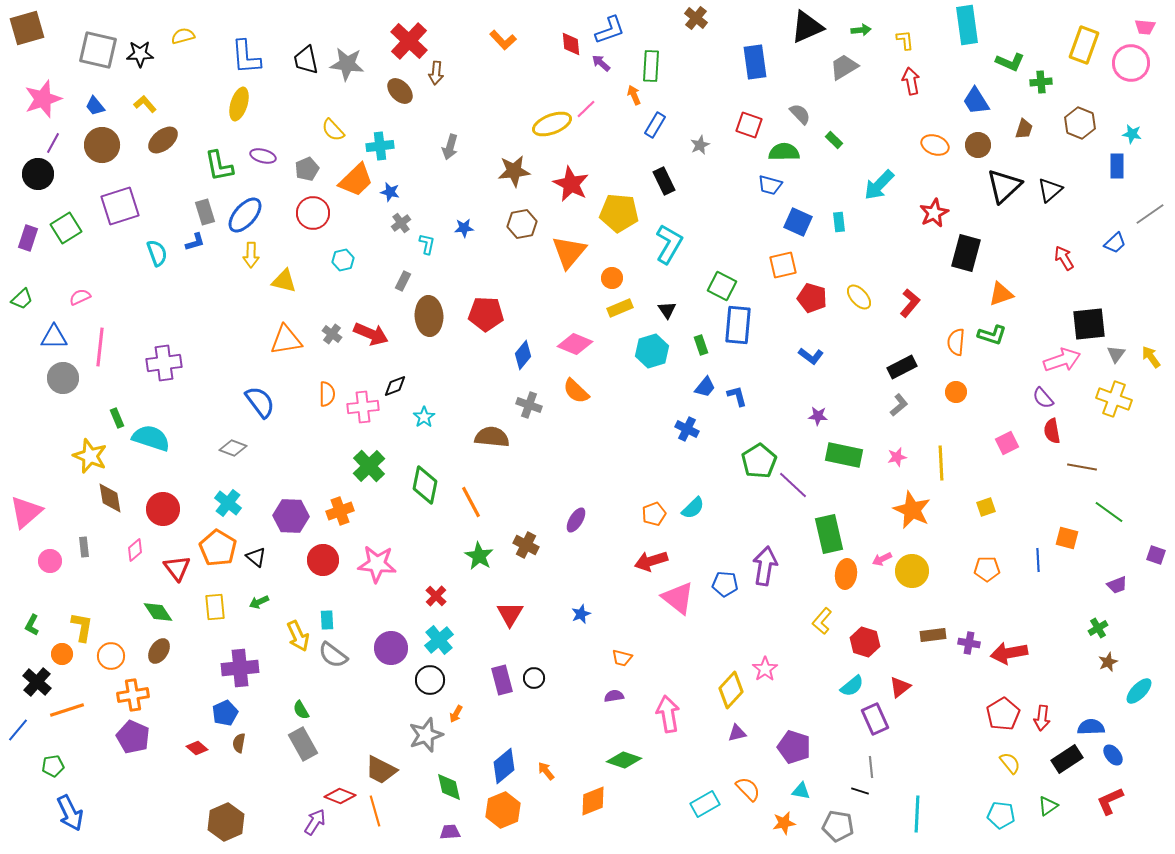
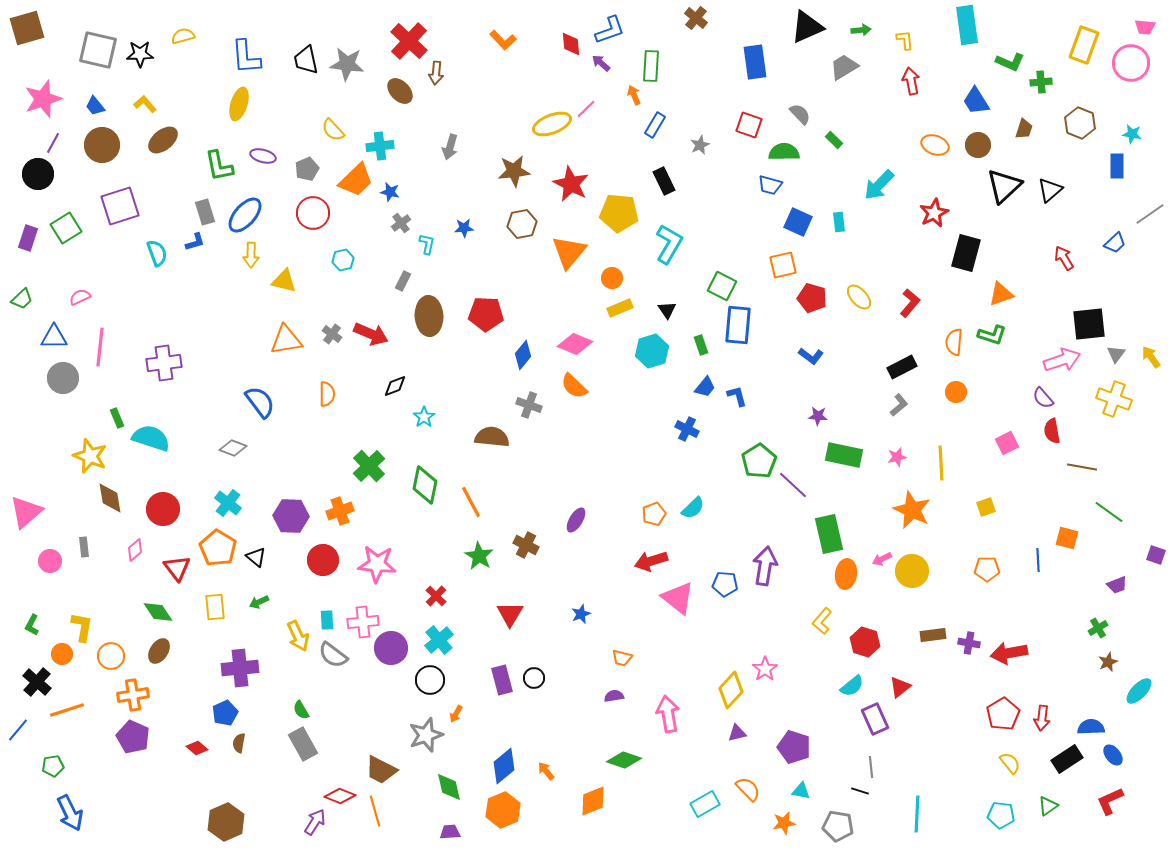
orange semicircle at (956, 342): moved 2 px left
orange semicircle at (576, 391): moved 2 px left, 5 px up
pink cross at (363, 407): moved 215 px down
